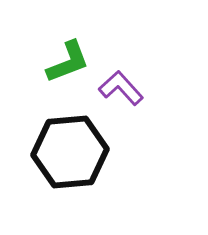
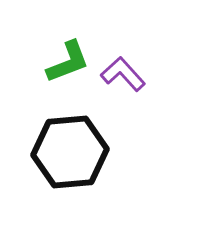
purple L-shape: moved 2 px right, 14 px up
